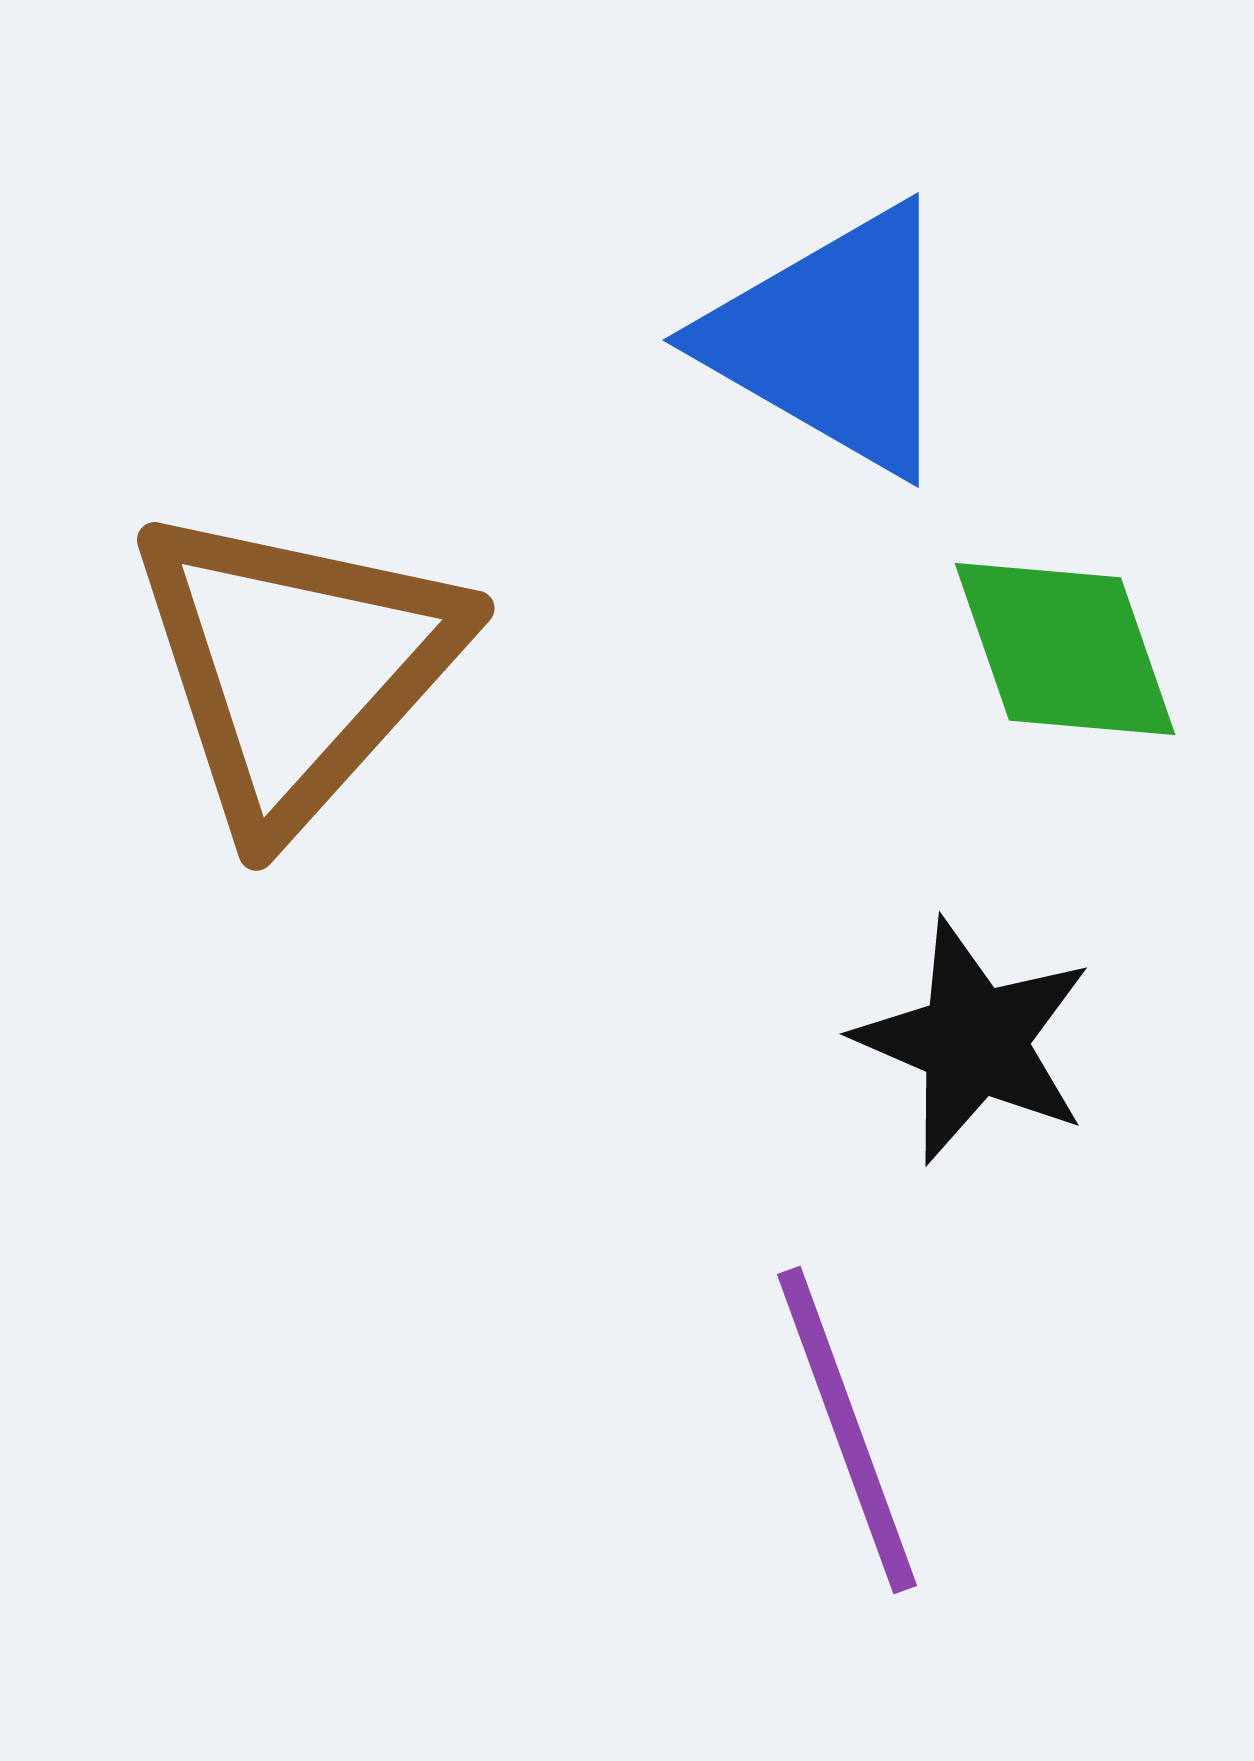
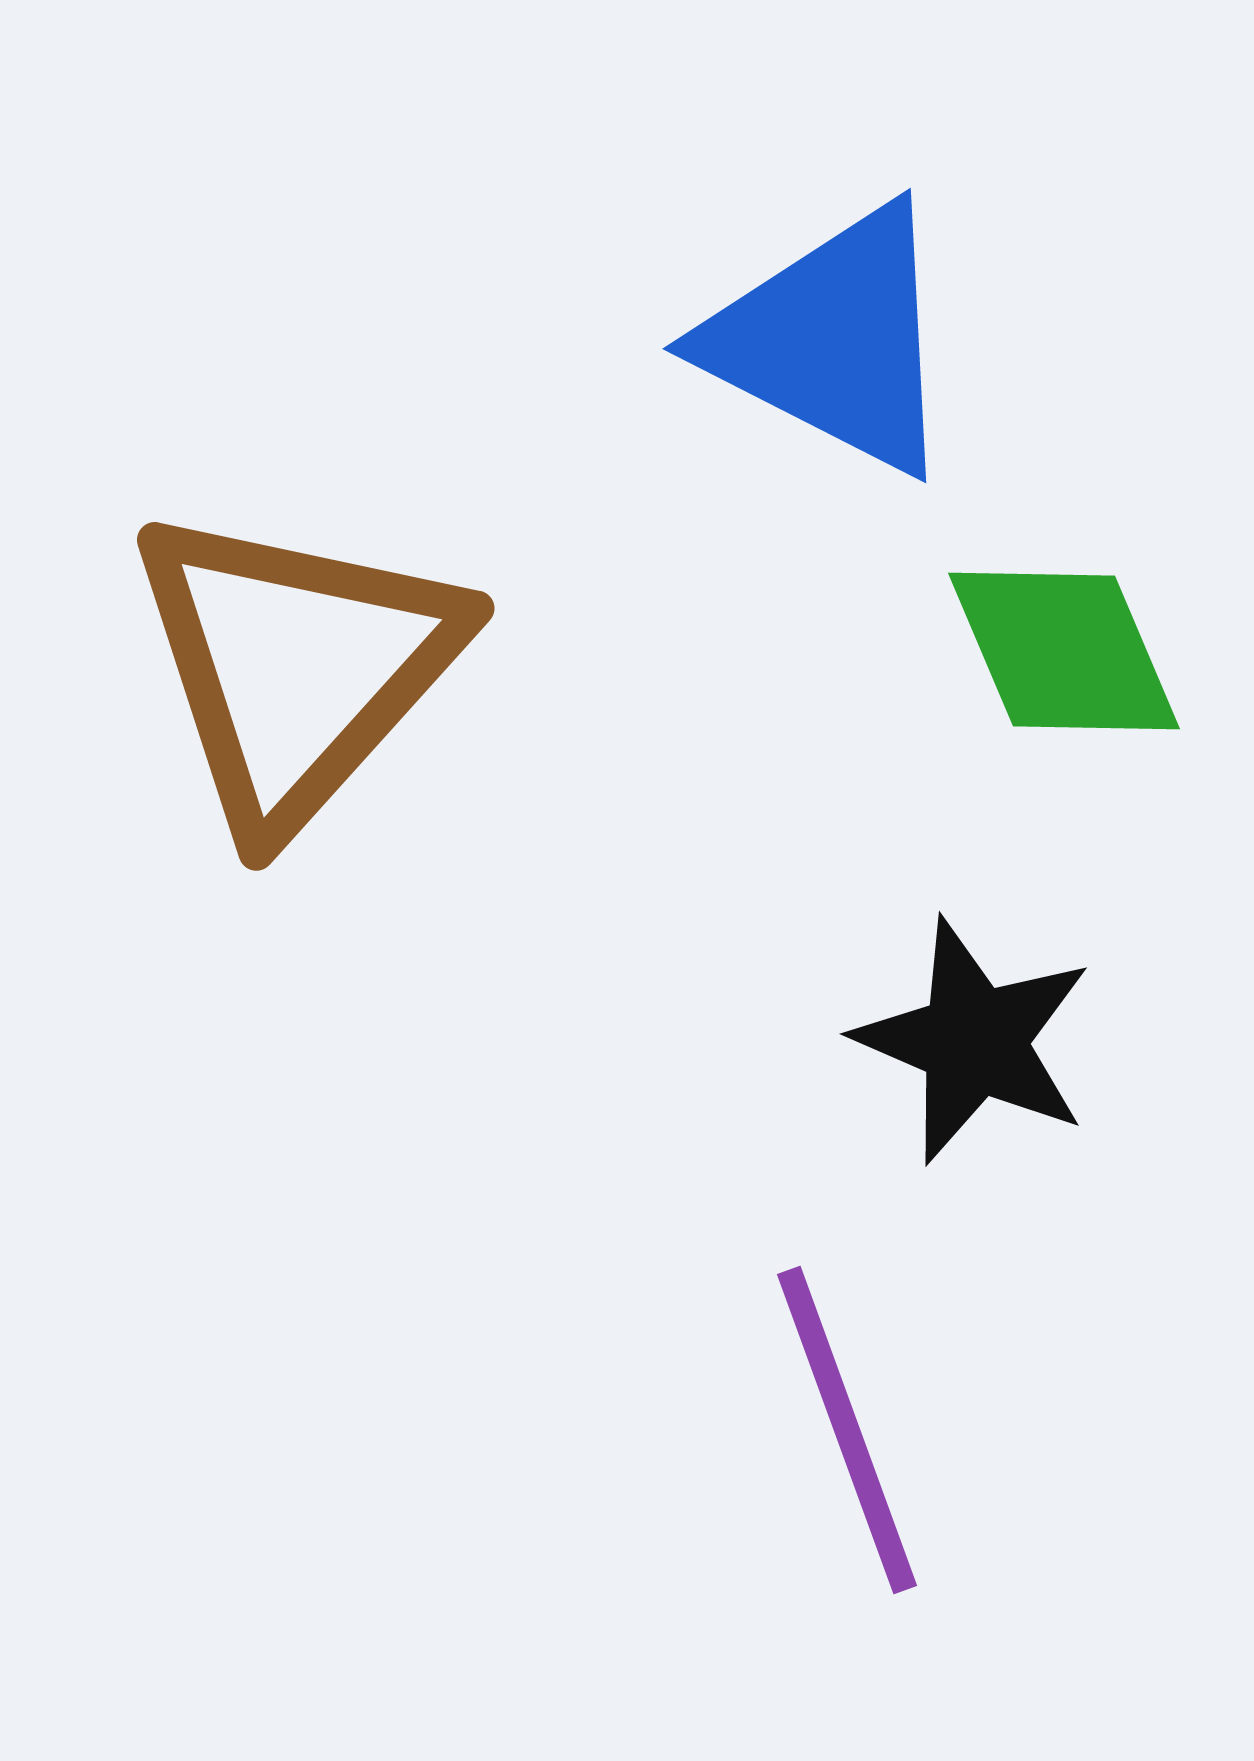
blue triangle: rotated 3 degrees counterclockwise
green diamond: moved 1 px left, 2 px down; rotated 4 degrees counterclockwise
